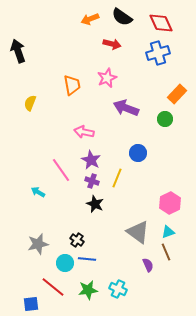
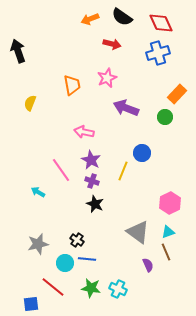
green circle: moved 2 px up
blue circle: moved 4 px right
yellow line: moved 6 px right, 7 px up
green star: moved 3 px right, 2 px up; rotated 18 degrees clockwise
